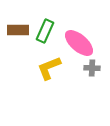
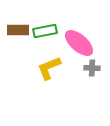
green rectangle: rotated 55 degrees clockwise
